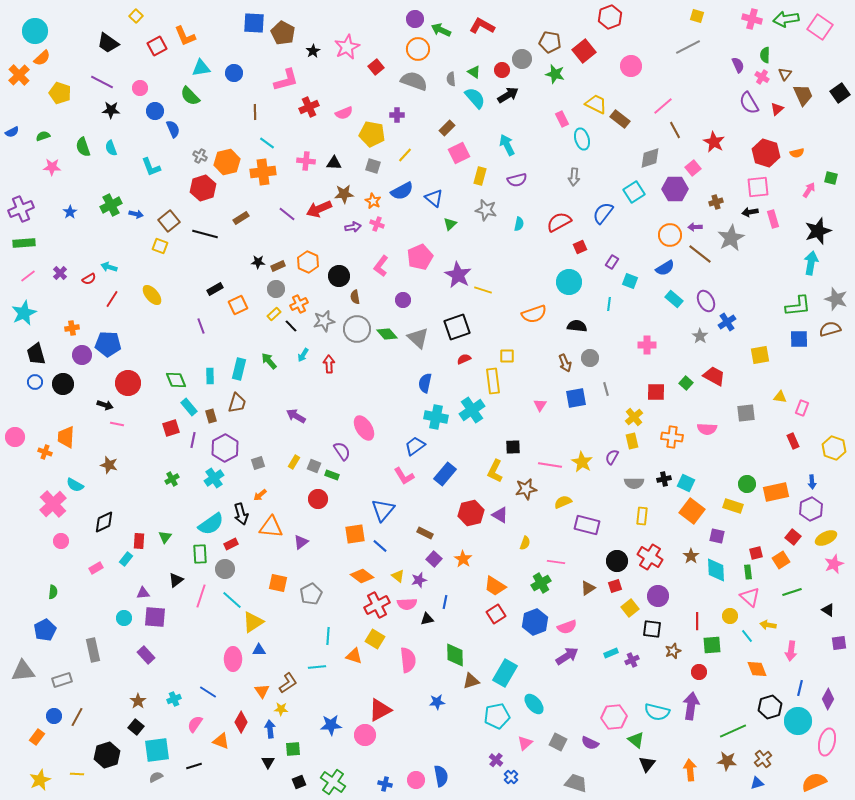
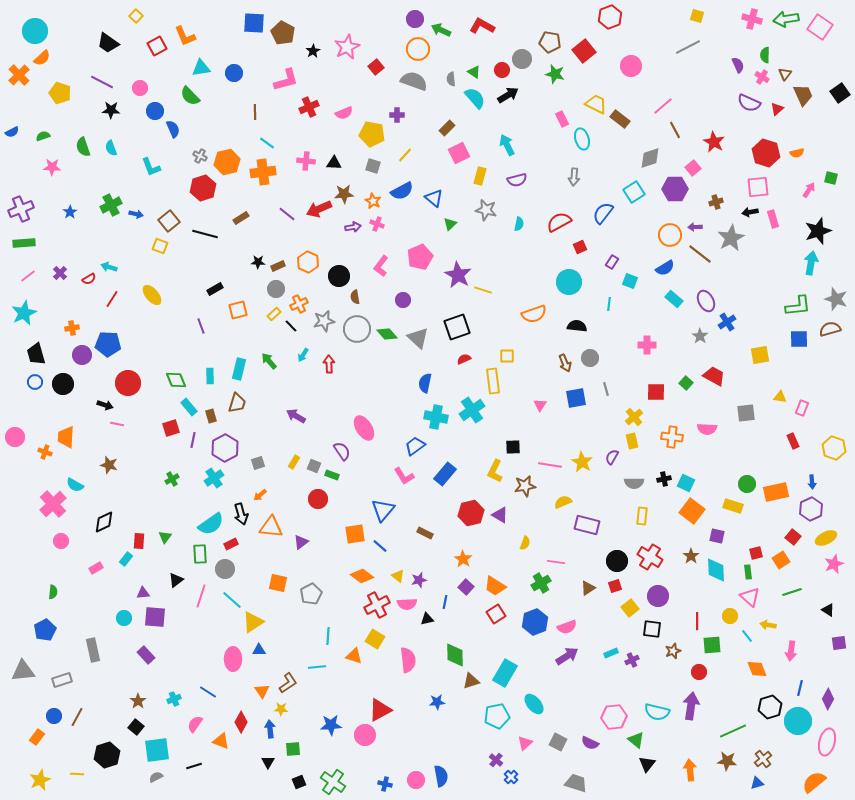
purple semicircle at (749, 103): rotated 35 degrees counterclockwise
orange square at (238, 305): moved 5 px down; rotated 12 degrees clockwise
brown star at (526, 489): moved 1 px left, 3 px up
purple square at (434, 559): moved 32 px right, 28 px down
orange semicircle at (814, 782): rotated 15 degrees counterclockwise
